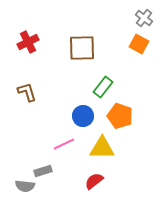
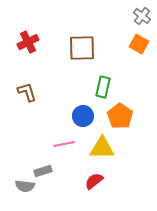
gray cross: moved 2 px left, 2 px up
green rectangle: rotated 25 degrees counterclockwise
orange pentagon: rotated 15 degrees clockwise
pink line: rotated 15 degrees clockwise
